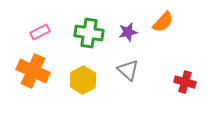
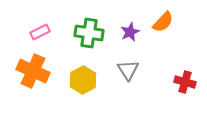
purple star: moved 2 px right; rotated 12 degrees counterclockwise
gray triangle: rotated 15 degrees clockwise
